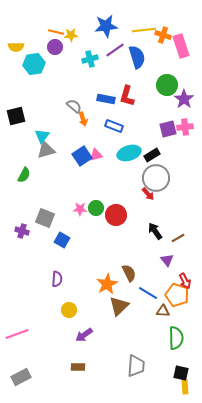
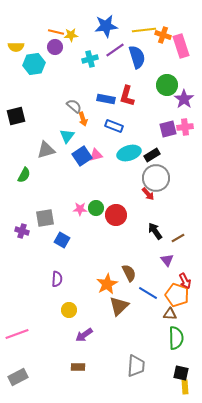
cyan triangle at (42, 136): moved 25 px right
gray square at (45, 218): rotated 30 degrees counterclockwise
brown triangle at (163, 311): moved 7 px right, 3 px down
gray rectangle at (21, 377): moved 3 px left
